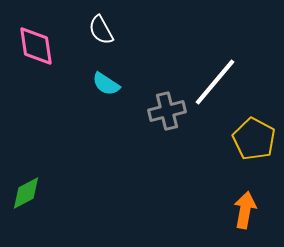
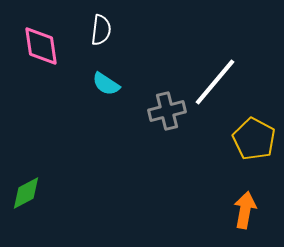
white semicircle: rotated 144 degrees counterclockwise
pink diamond: moved 5 px right
